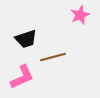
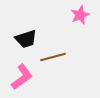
pink L-shape: rotated 12 degrees counterclockwise
